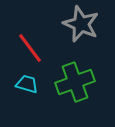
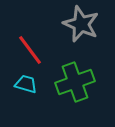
red line: moved 2 px down
cyan trapezoid: moved 1 px left
